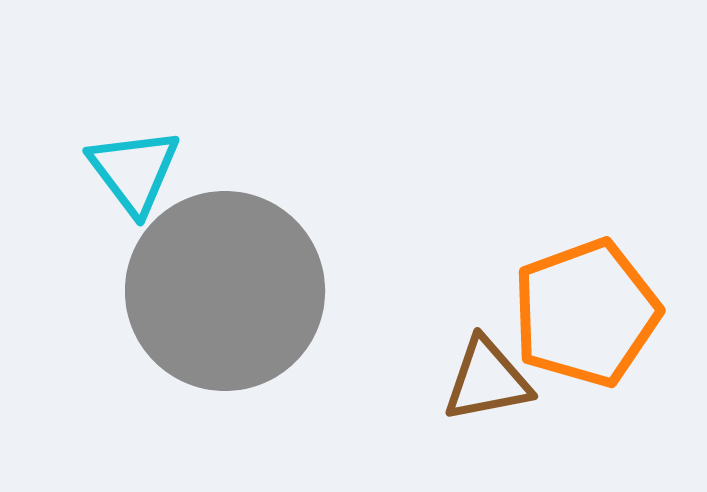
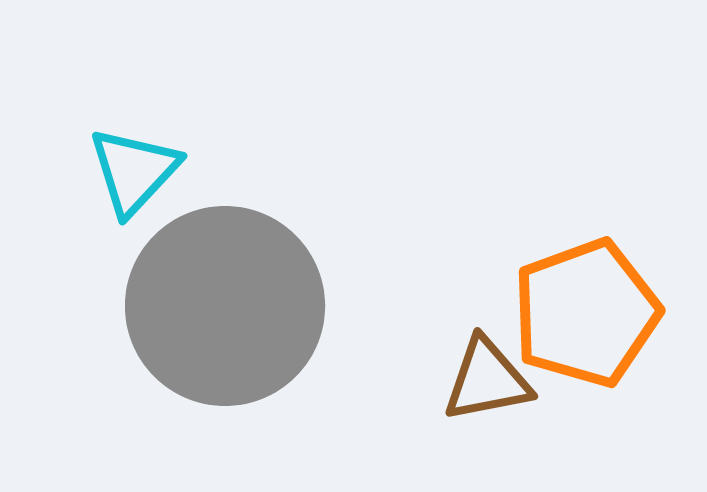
cyan triangle: rotated 20 degrees clockwise
gray circle: moved 15 px down
